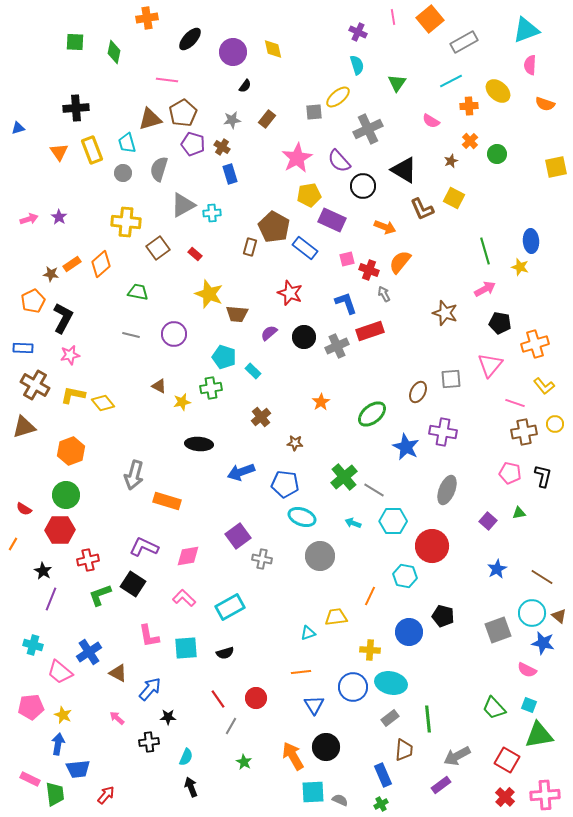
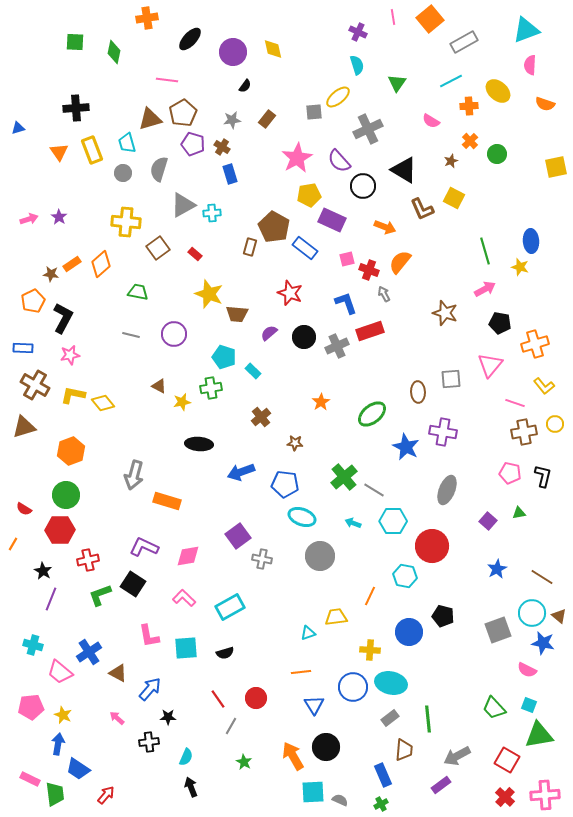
brown ellipse at (418, 392): rotated 30 degrees counterclockwise
blue trapezoid at (78, 769): rotated 40 degrees clockwise
